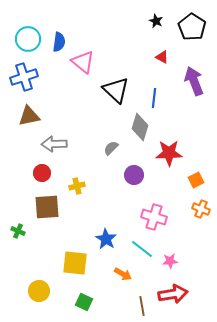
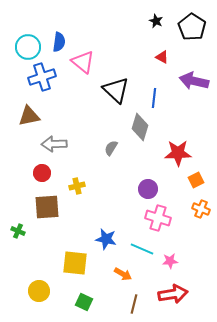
cyan circle: moved 8 px down
blue cross: moved 18 px right
purple arrow: rotated 56 degrees counterclockwise
gray semicircle: rotated 14 degrees counterclockwise
red star: moved 9 px right
purple circle: moved 14 px right, 14 px down
pink cross: moved 4 px right, 1 px down
blue star: rotated 20 degrees counterclockwise
cyan line: rotated 15 degrees counterclockwise
brown line: moved 8 px left, 2 px up; rotated 24 degrees clockwise
